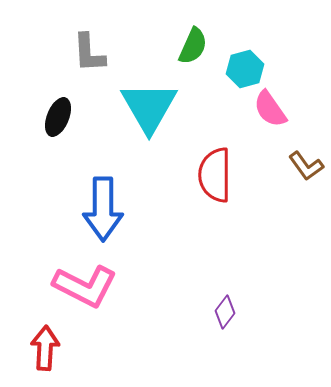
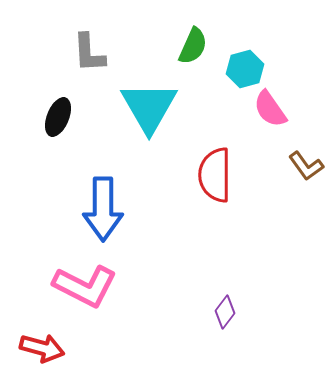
red arrow: moved 3 px left; rotated 102 degrees clockwise
